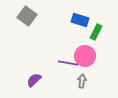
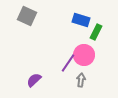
gray square: rotated 12 degrees counterclockwise
blue rectangle: moved 1 px right
pink circle: moved 1 px left, 1 px up
purple line: rotated 66 degrees counterclockwise
gray arrow: moved 1 px left, 1 px up
